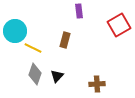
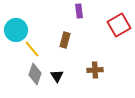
cyan circle: moved 1 px right, 1 px up
yellow line: moved 1 px left, 1 px down; rotated 24 degrees clockwise
black triangle: rotated 16 degrees counterclockwise
brown cross: moved 2 px left, 14 px up
